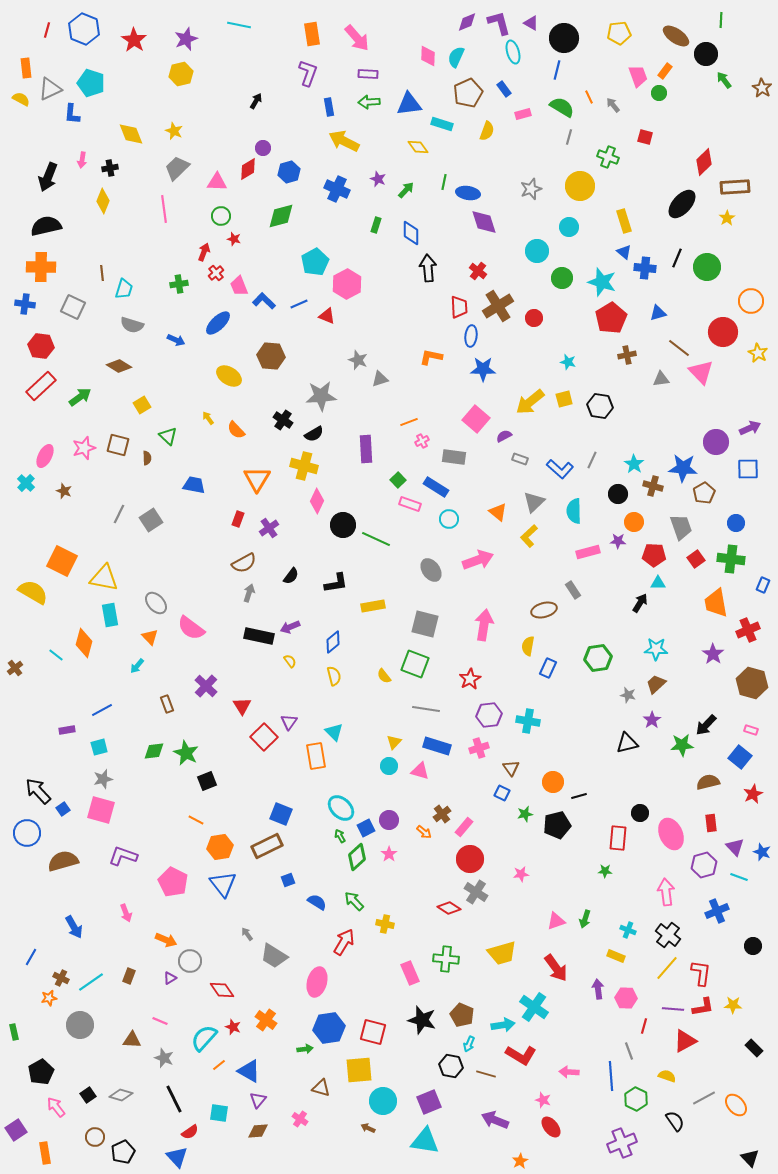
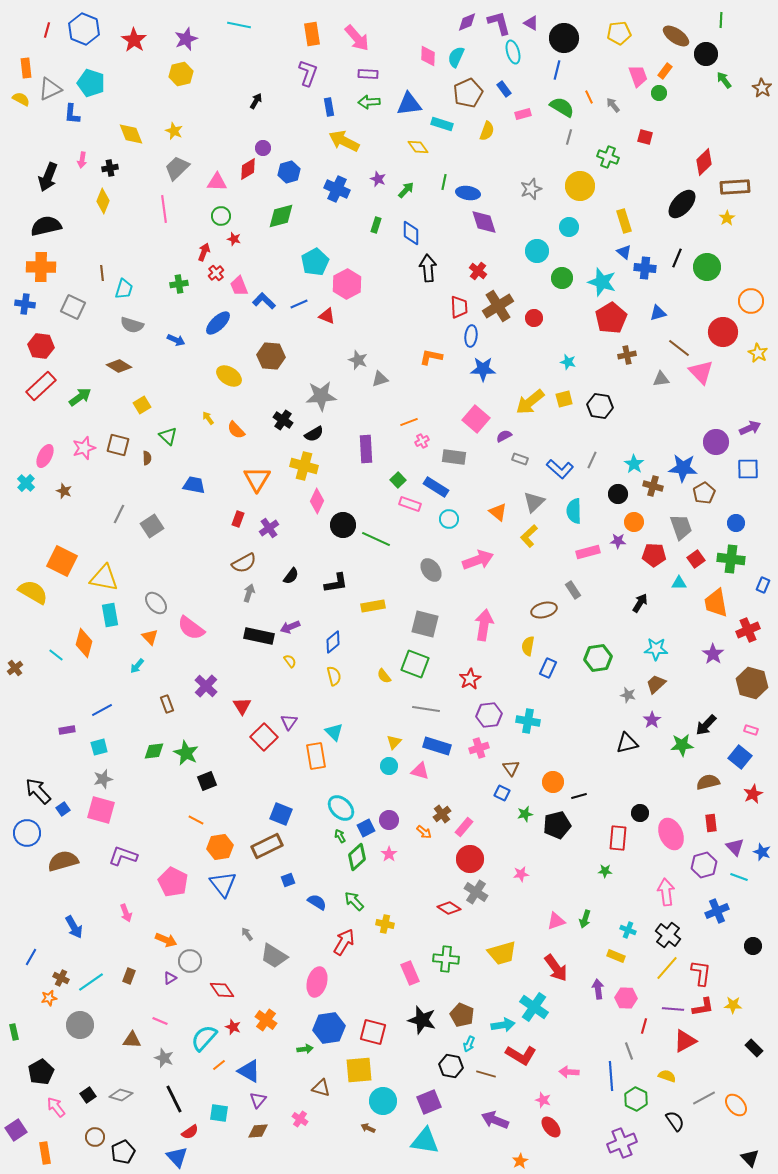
gray square at (151, 520): moved 1 px right, 6 px down
cyan triangle at (658, 583): moved 21 px right
